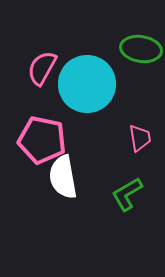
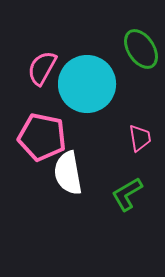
green ellipse: rotated 48 degrees clockwise
pink pentagon: moved 3 px up
white semicircle: moved 5 px right, 4 px up
